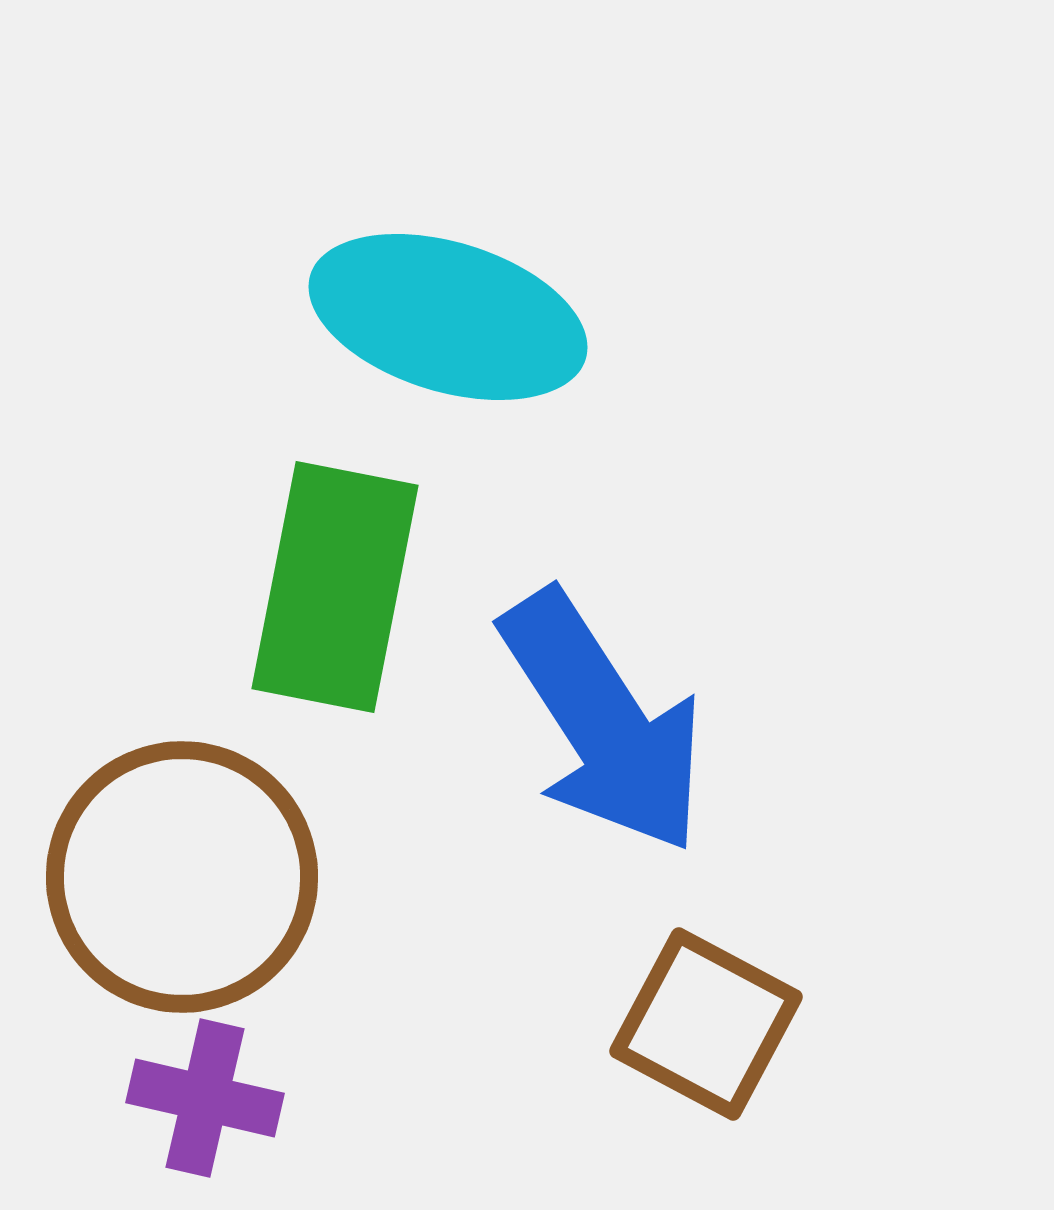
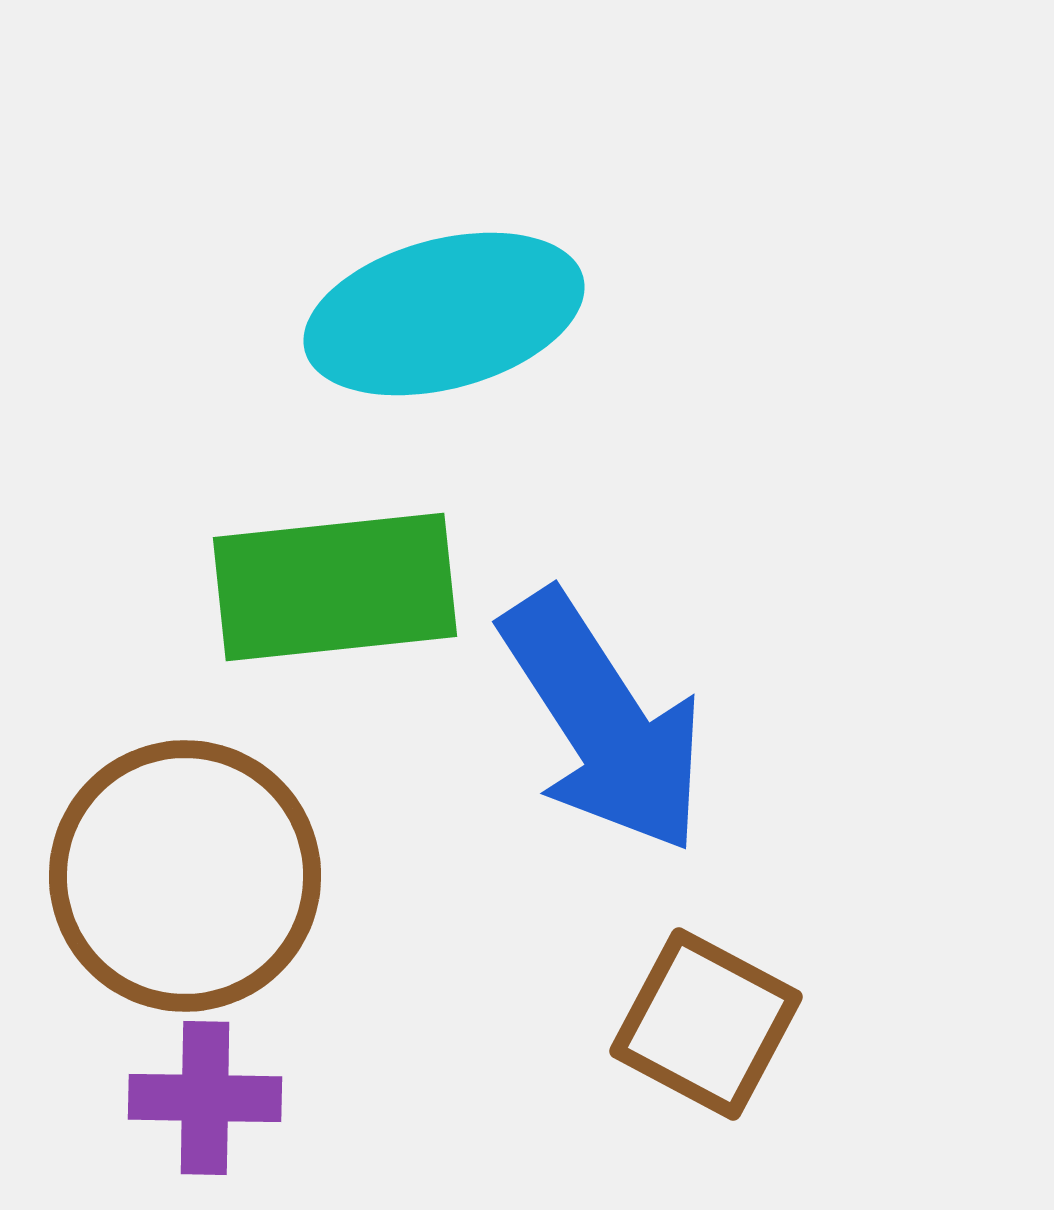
cyan ellipse: moved 4 px left, 3 px up; rotated 32 degrees counterclockwise
green rectangle: rotated 73 degrees clockwise
brown circle: moved 3 px right, 1 px up
purple cross: rotated 12 degrees counterclockwise
